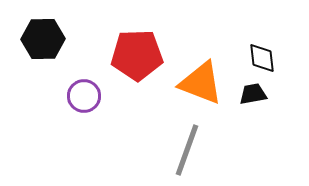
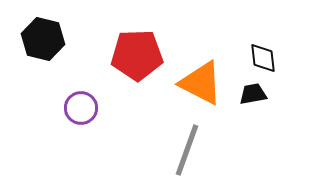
black hexagon: rotated 15 degrees clockwise
black diamond: moved 1 px right
orange triangle: rotated 6 degrees clockwise
purple circle: moved 3 px left, 12 px down
